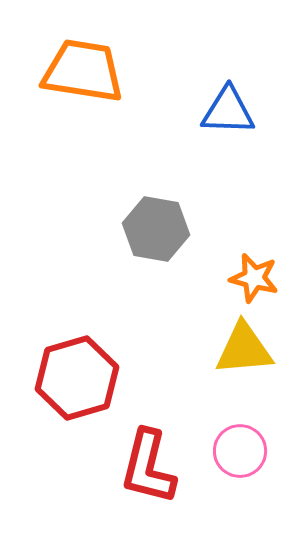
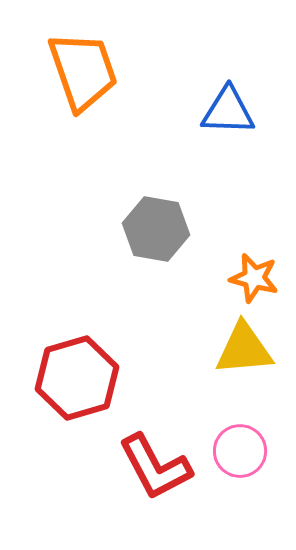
orange trapezoid: rotated 62 degrees clockwise
red L-shape: moved 7 px right; rotated 42 degrees counterclockwise
